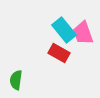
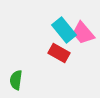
pink trapezoid: rotated 20 degrees counterclockwise
